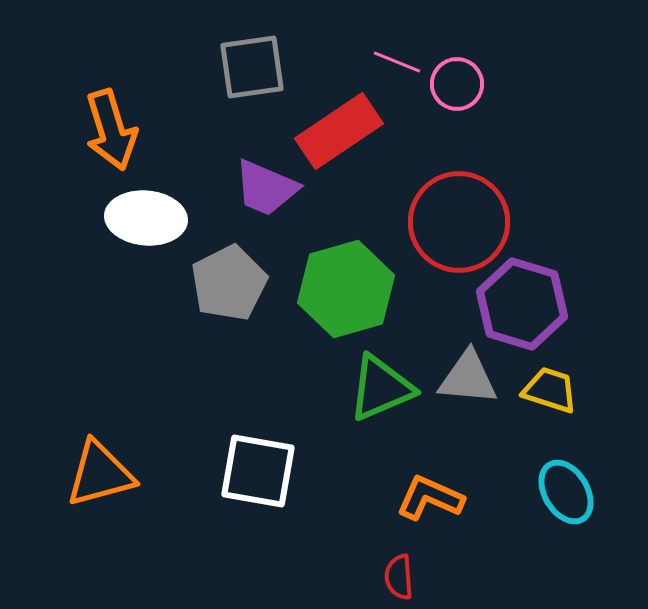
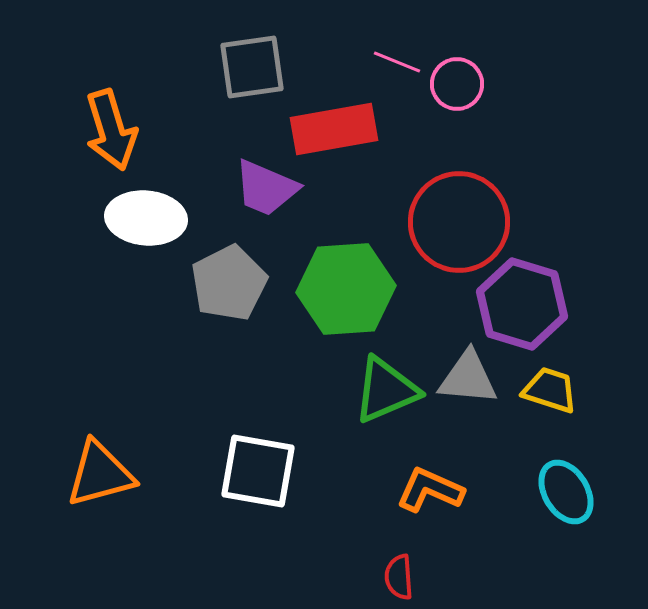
red rectangle: moved 5 px left, 2 px up; rotated 24 degrees clockwise
green hexagon: rotated 12 degrees clockwise
green triangle: moved 5 px right, 2 px down
orange L-shape: moved 8 px up
